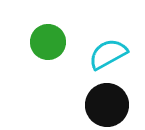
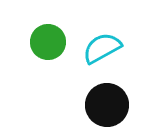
cyan semicircle: moved 6 px left, 6 px up
